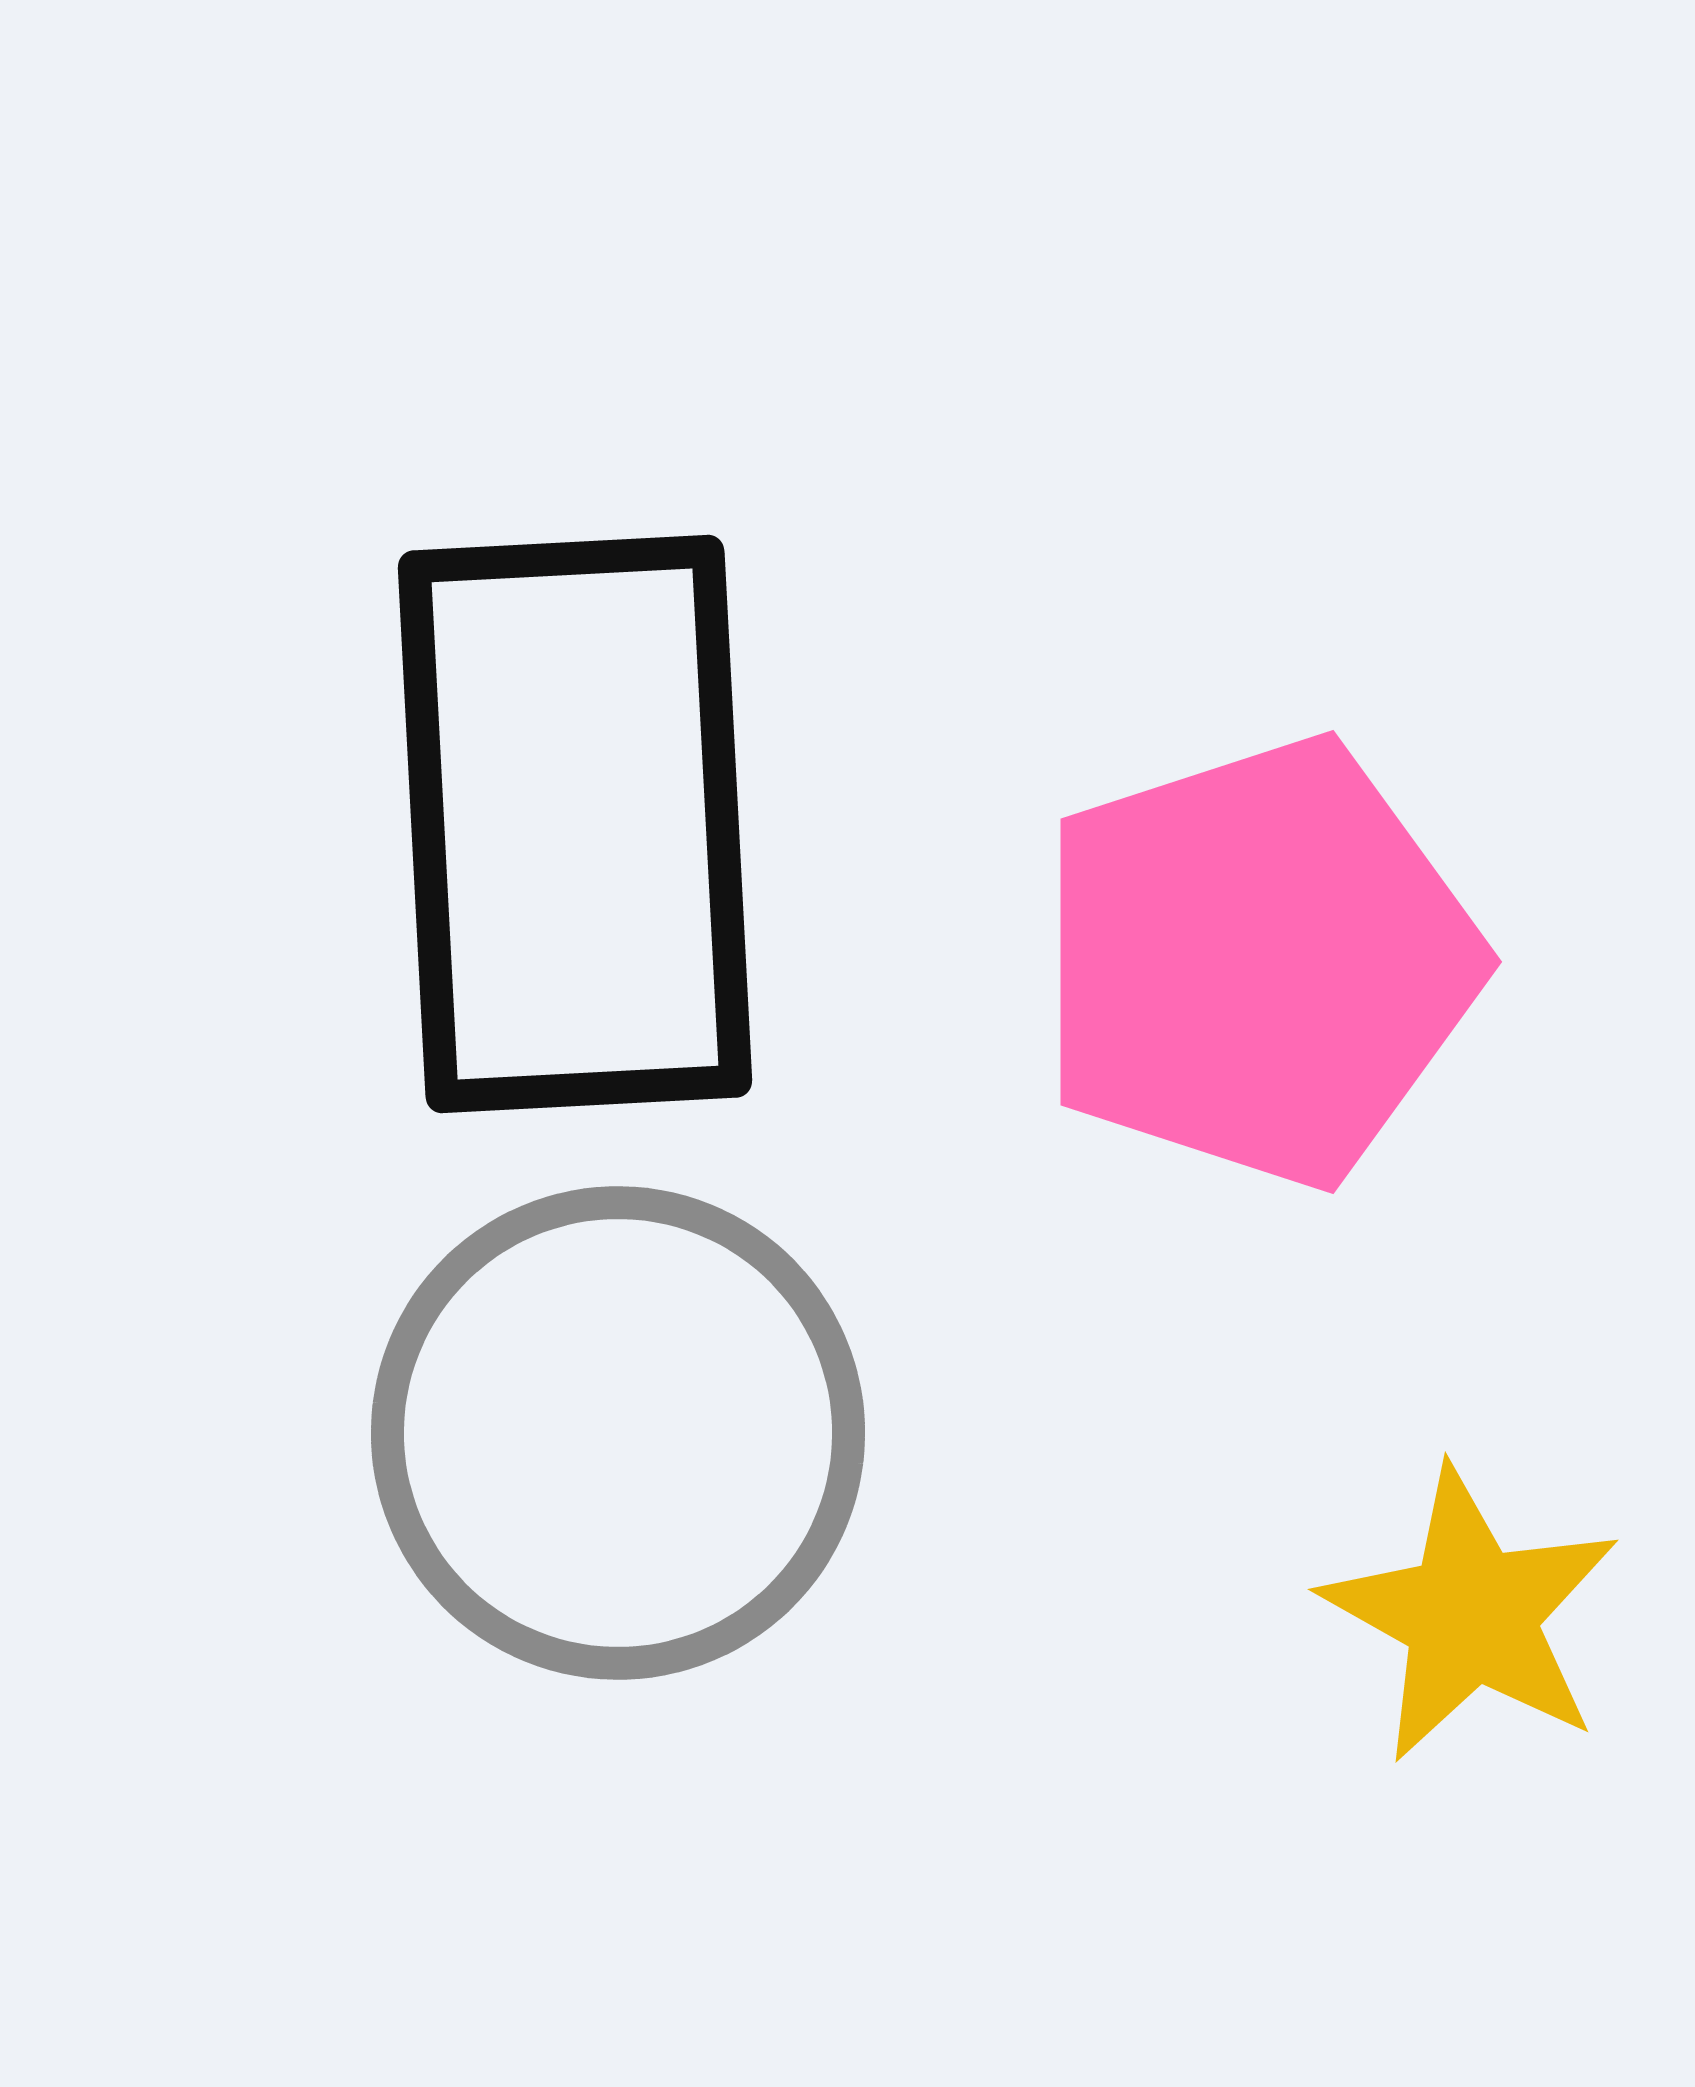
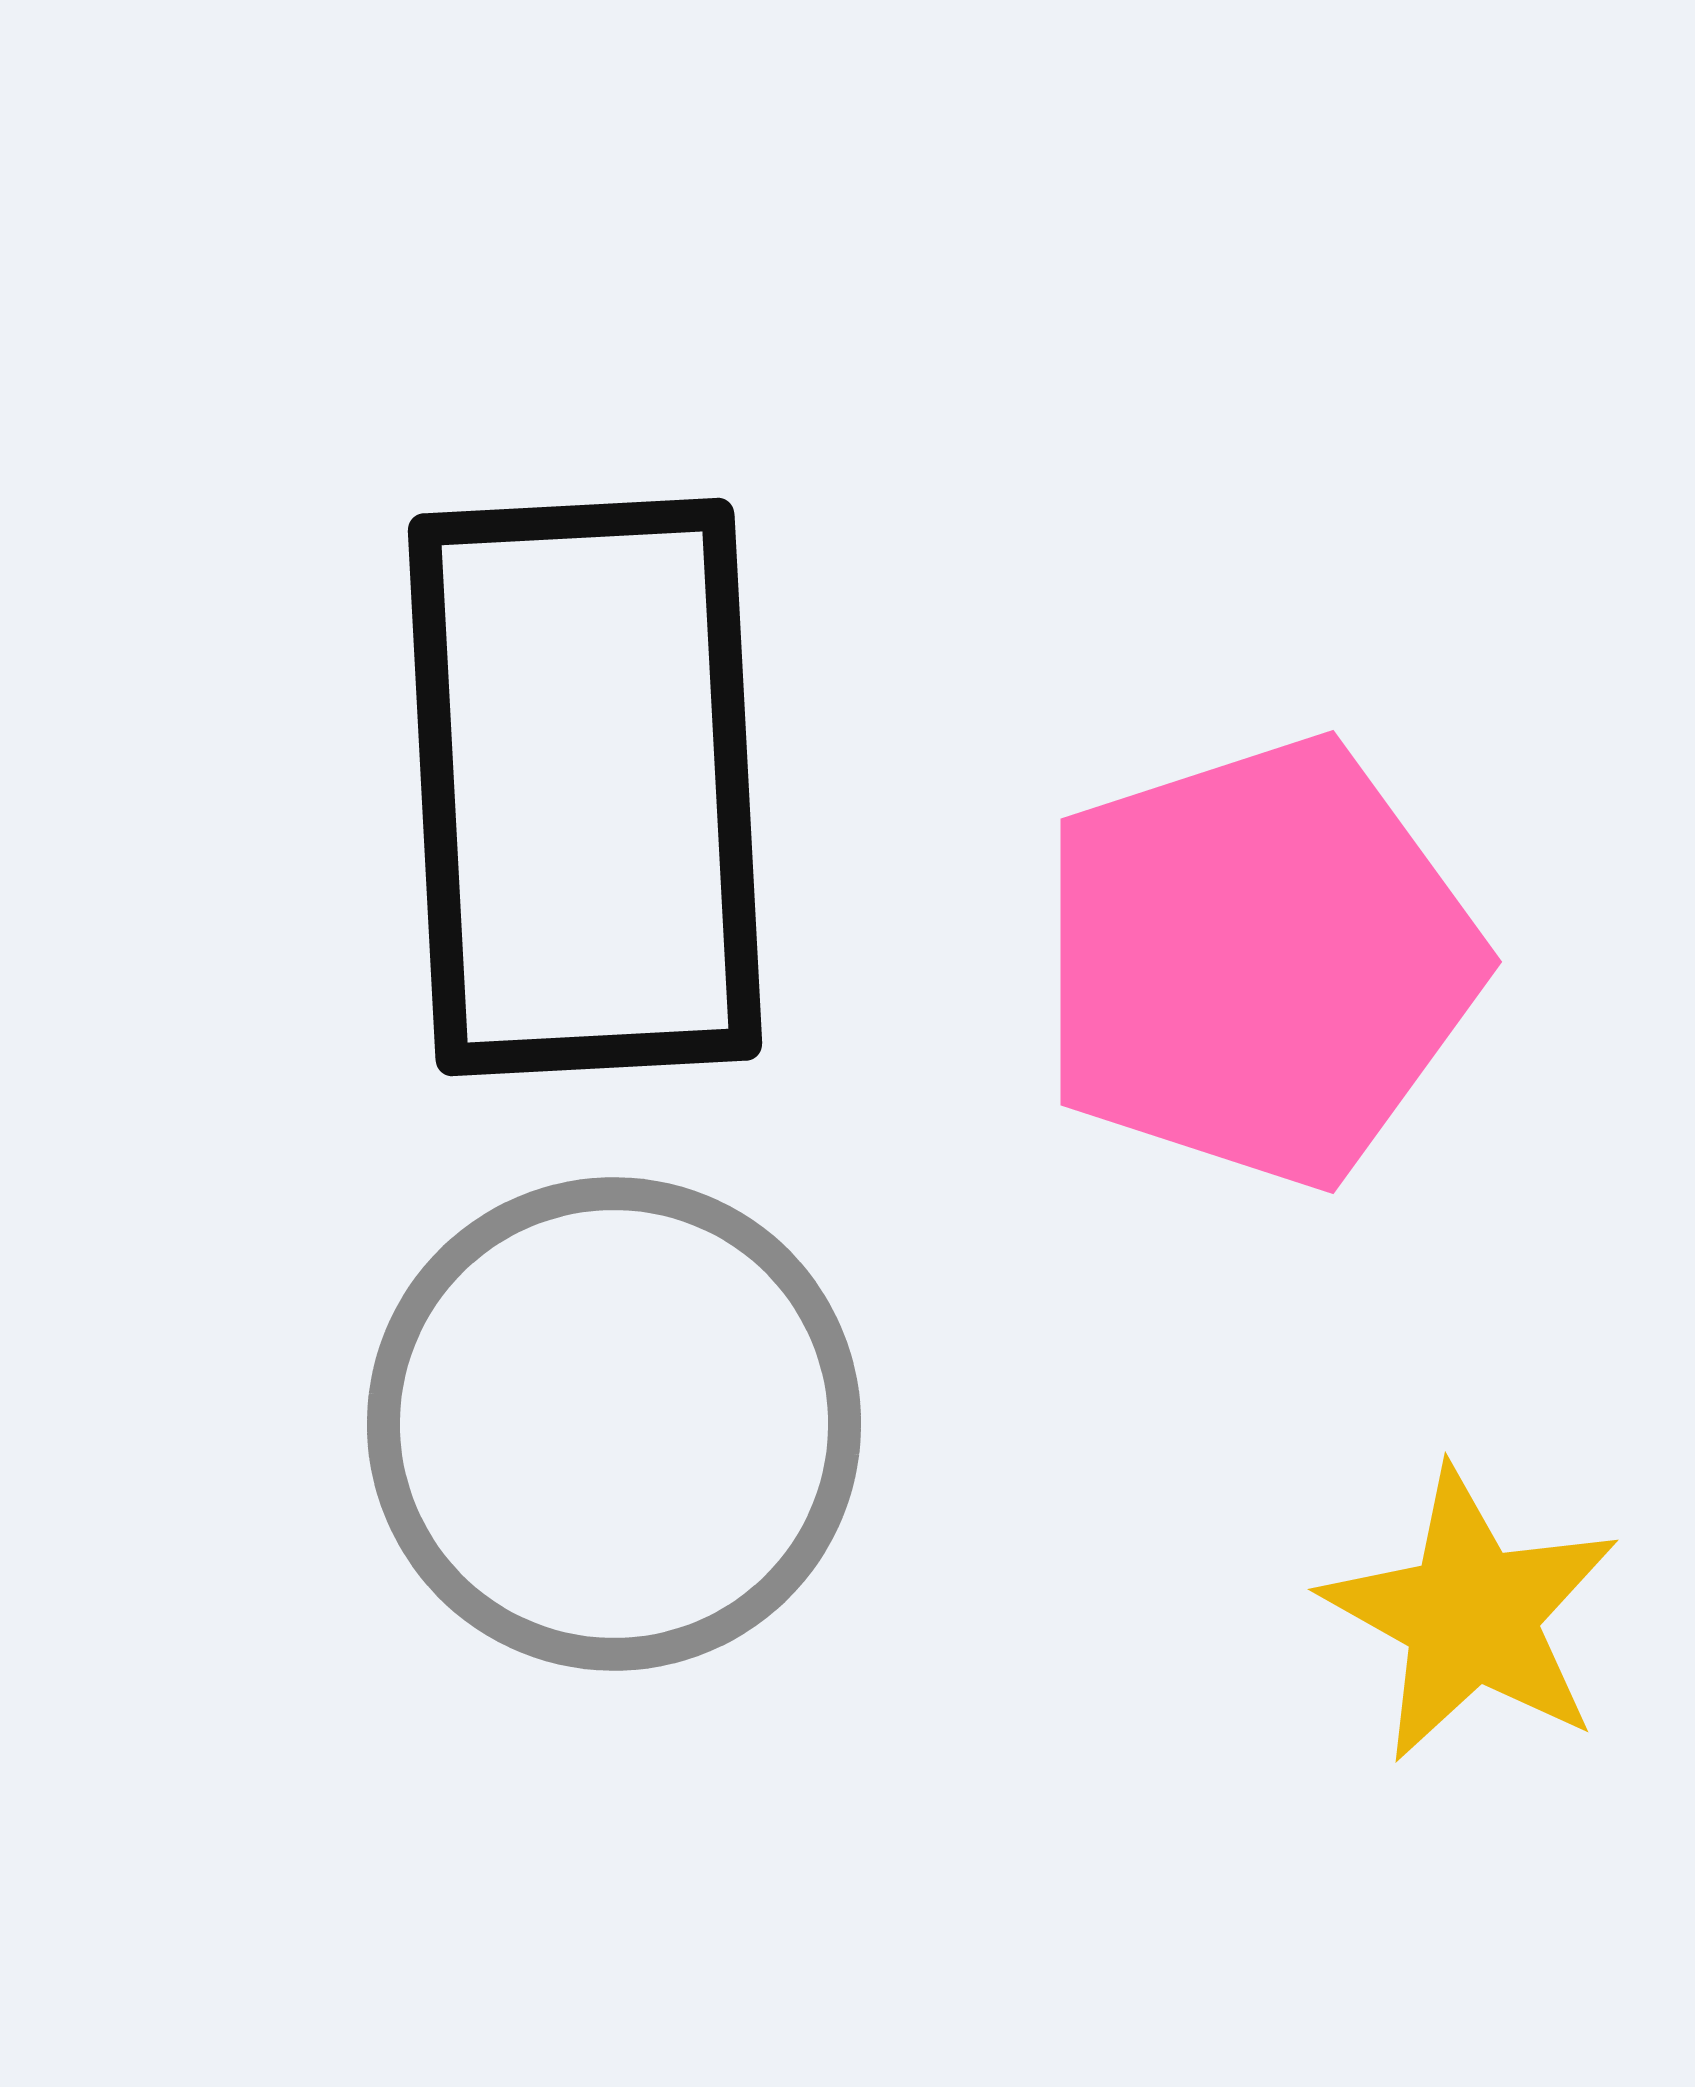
black rectangle: moved 10 px right, 37 px up
gray circle: moved 4 px left, 9 px up
